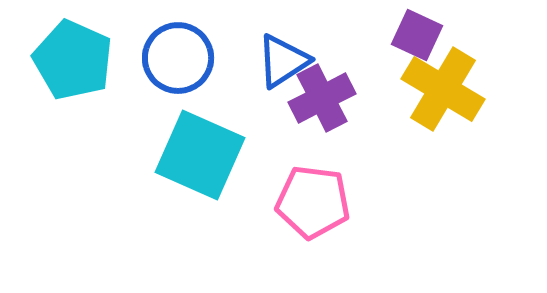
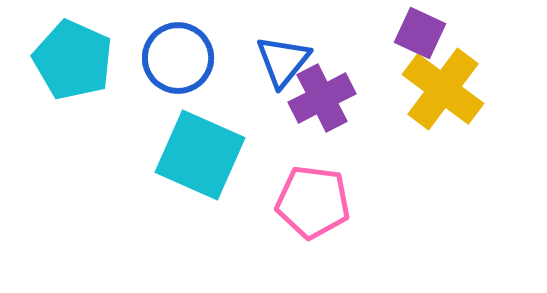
purple square: moved 3 px right, 2 px up
blue triangle: rotated 18 degrees counterclockwise
yellow cross: rotated 6 degrees clockwise
